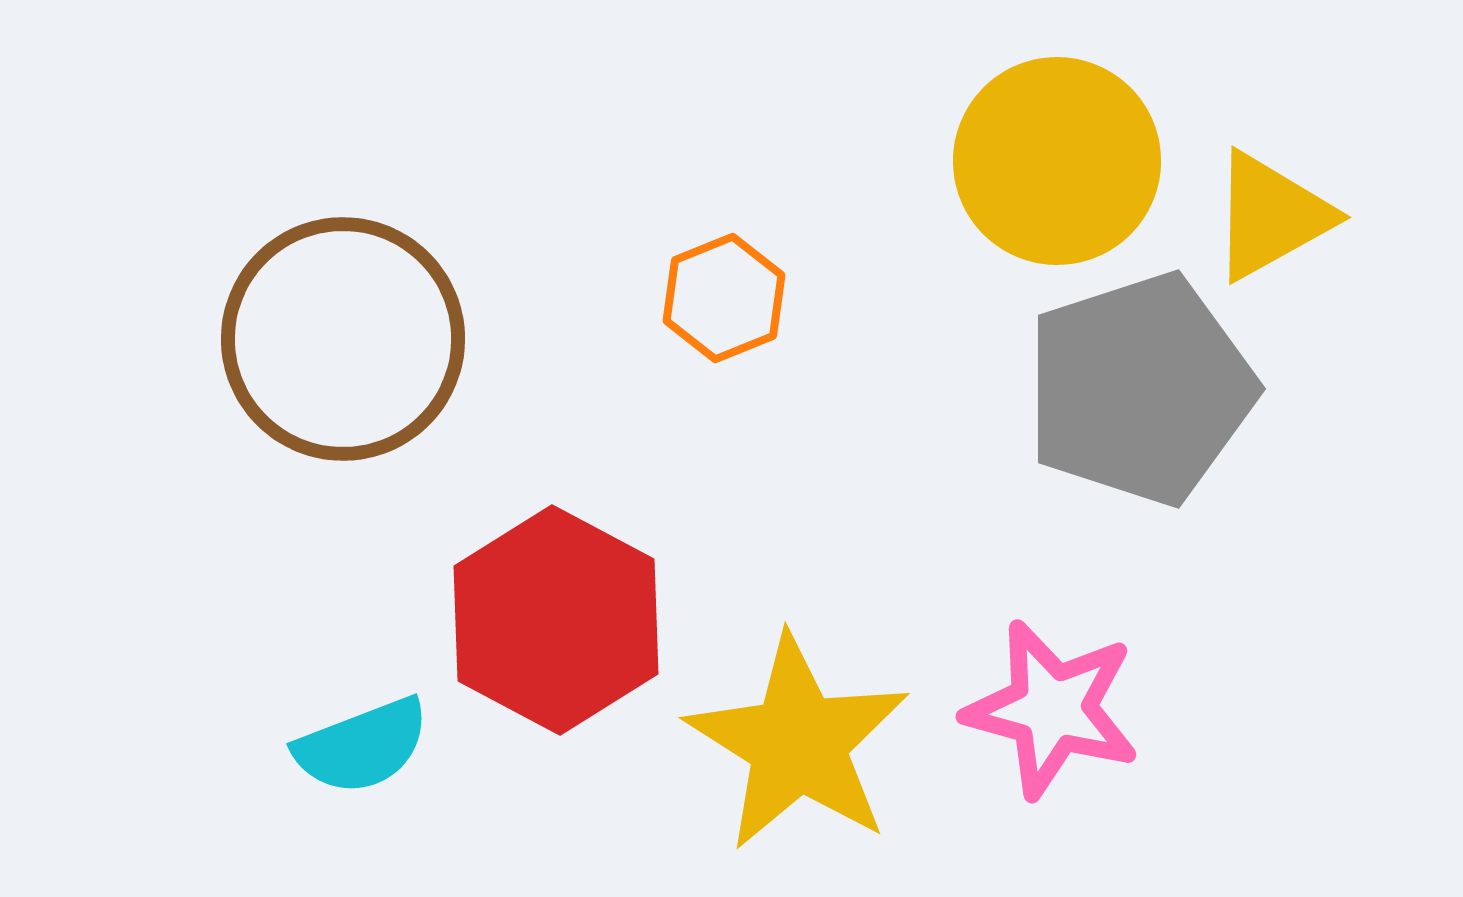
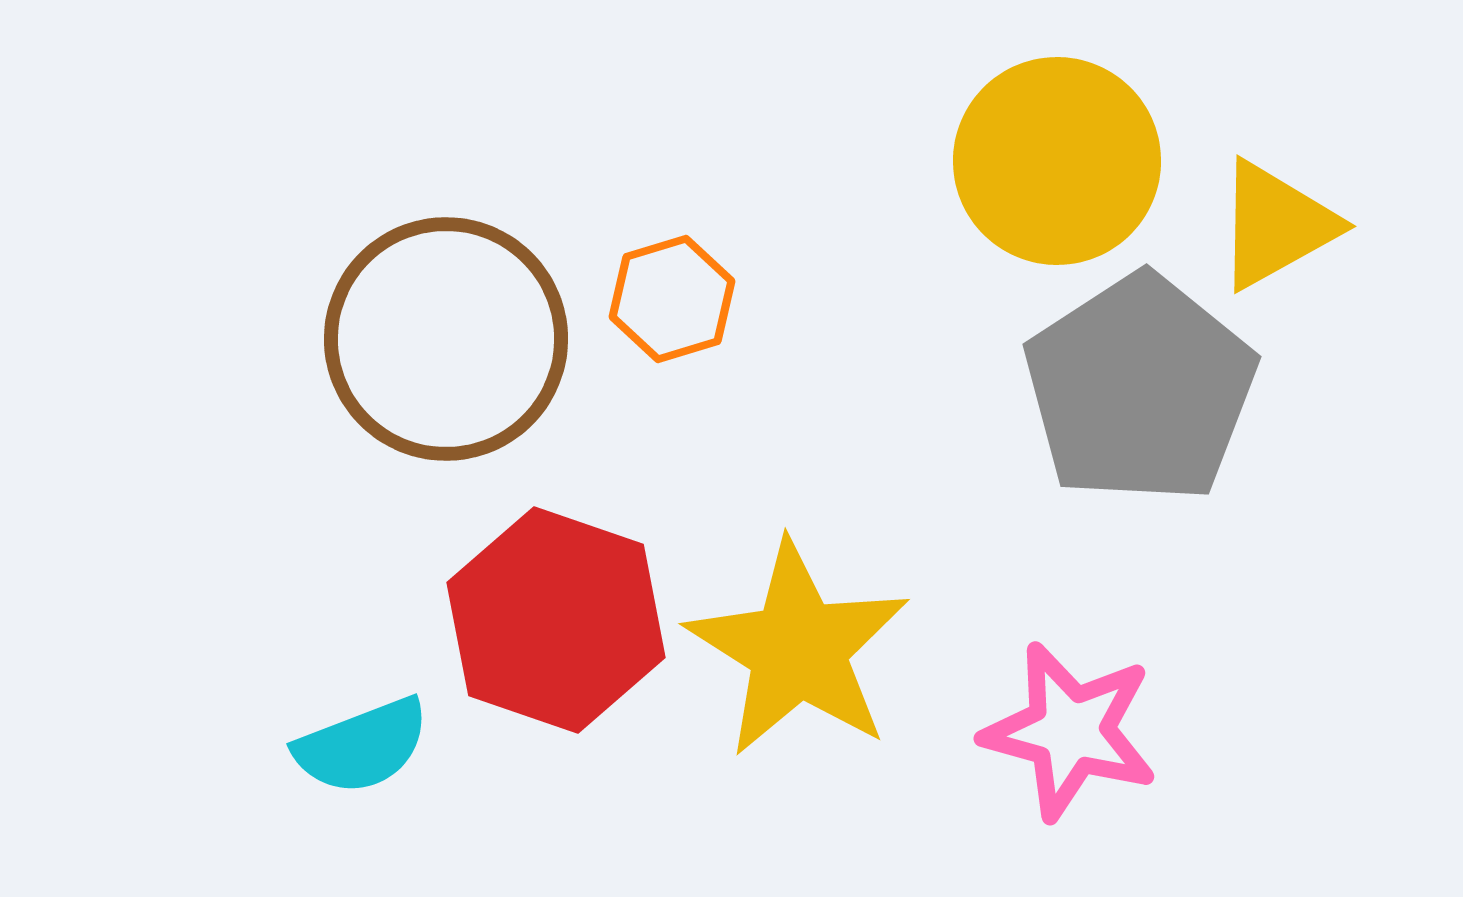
yellow triangle: moved 5 px right, 9 px down
orange hexagon: moved 52 px left, 1 px down; rotated 5 degrees clockwise
brown circle: moved 103 px right
gray pentagon: rotated 15 degrees counterclockwise
red hexagon: rotated 9 degrees counterclockwise
pink star: moved 18 px right, 22 px down
yellow star: moved 94 px up
